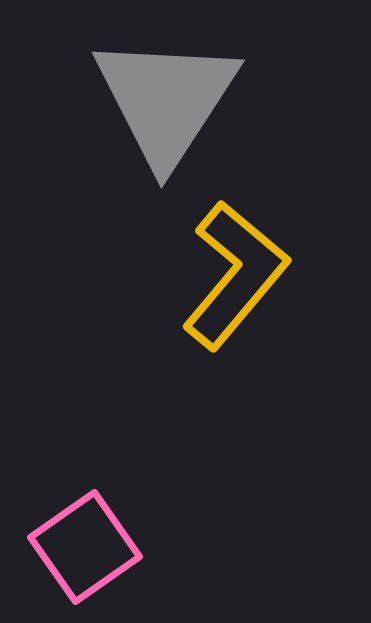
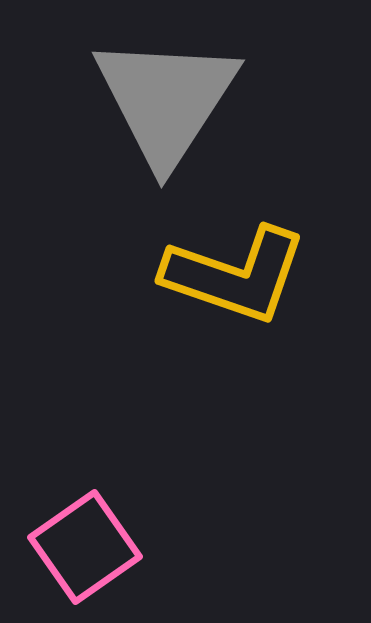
yellow L-shape: rotated 69 degrees clockwise
